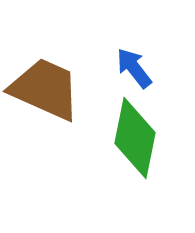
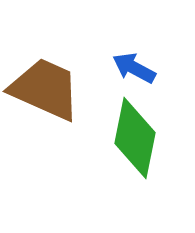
blue arrow: rotated 24 degrees counterclockwise
